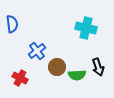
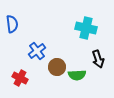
black arrow: moved 8 px up
